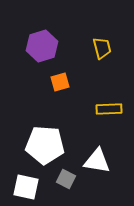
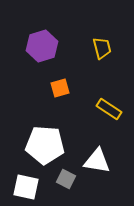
orange square: moved 6 px down
yellow rectangle: rotated 35 degrees clockwise
